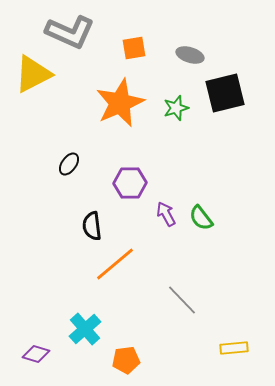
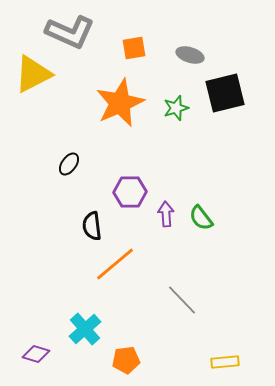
purple hexagon: moved 9 px down
purple arrow: rotated 25 degrees clockwise
yellow rectangle: moved 9 px left, 14 px down
